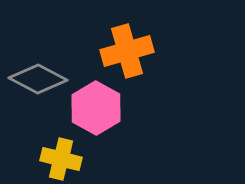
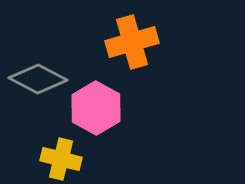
orange cross: moved 5 px right, 9 px up
